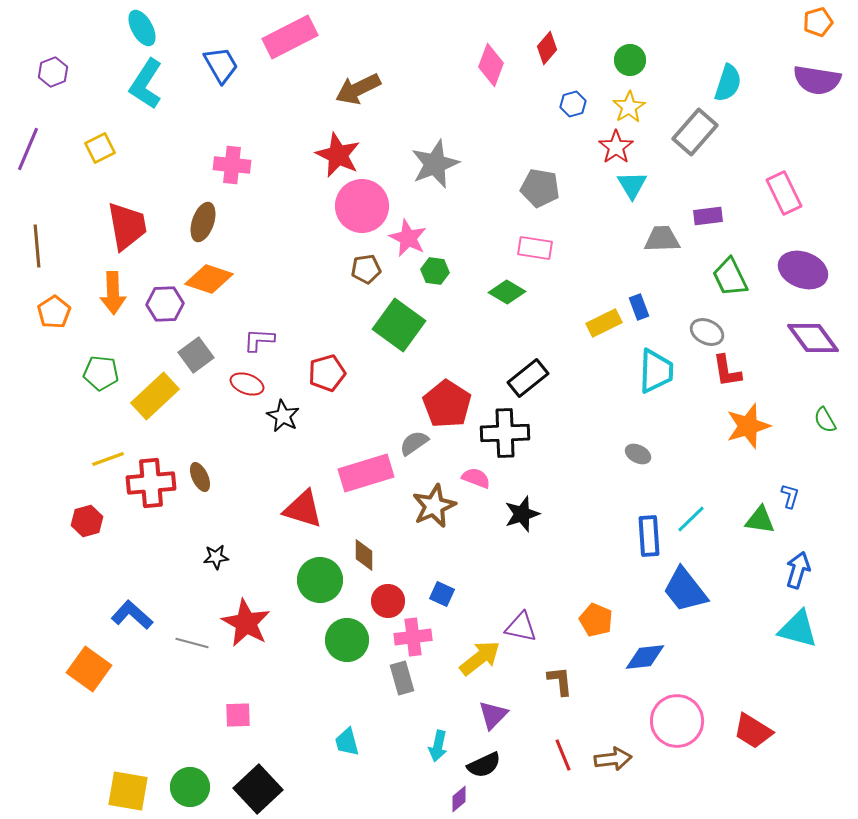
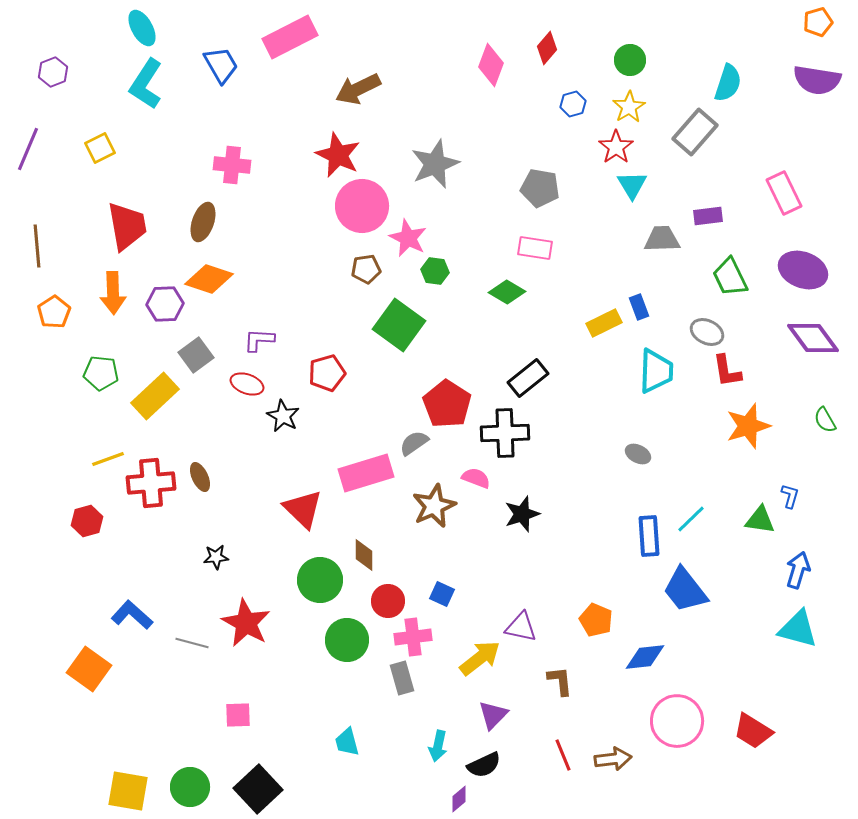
red triangle at (303, 509): rotated 27 degrees clockwise
